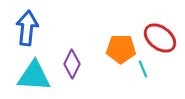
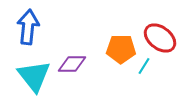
blue arrow: moved 1 px right, 1 px up
purple diamond: rotated 64 degrees clockwise
cyan line: moved 1 px right, 3 px up; rotated 54 degrees clockwise
cyan triangle: rotated 48 degrees clockwise
